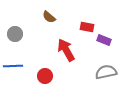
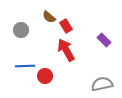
red rectangle: moved 21 px left, 1 px up; rotated 48 degrees clockwise
gray circle: moved 6 px right, 4 px up
purple rectangle: rotated 24 degrees clockwise
blue line: moved 12 px right
gray semicircle: moved 4 px left, 12 px down
